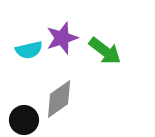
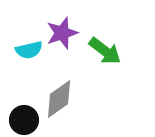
purple star: moved 5 px up
